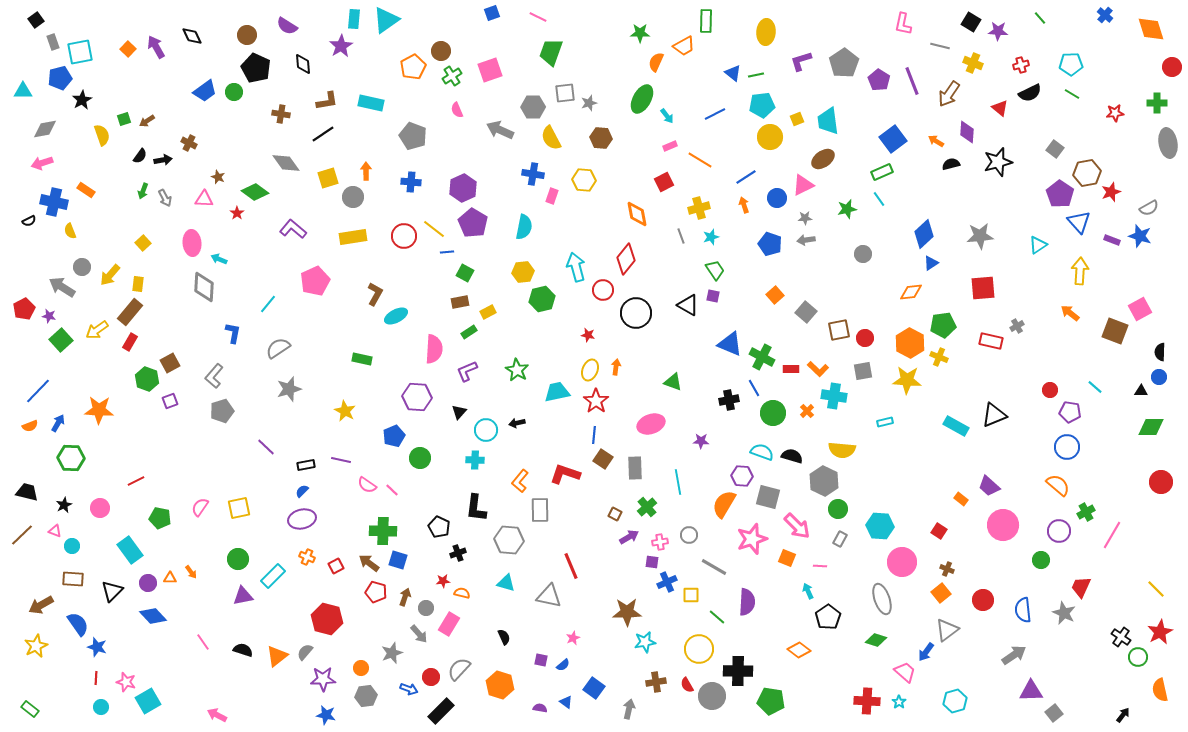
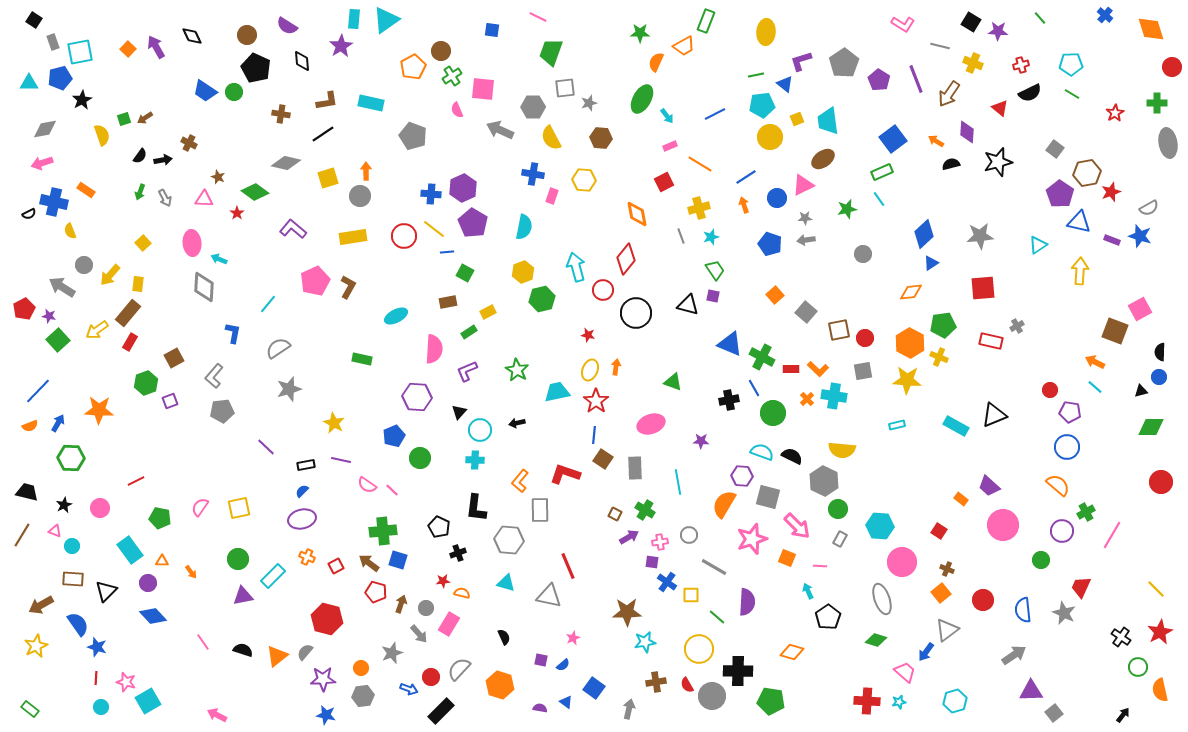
blue square at (492, 13): moved 17 px down; rotated 28 degrees clockwise
black square at (36, 20): moved 2 px left; rotated 21 degrees counterclockwise
green rectangle at (706, 21): rotated 20 degrees clockwise
pink L-shape at (903, 24): rotated 70 degrees counterclockwise
black diamond at (303, 64): moved 1 px left, 3 px up
pink square at (490, 70): moved 7 px left, 19 px down; rotated 25 degrees clockwise
blue triangle at (733, 73): moved 52 px right, 11 px down
purple line at (912, 81): moved 4 px right, 2 px up
cyan triangle at (23, 91): moved 6 px right, 8 px up
blue trapezoid at (205, 91): rotated 70 degrees clockwise
gray square at (565, 93): moved 5 px up
red star at (1115, 113): rotated 24 degrees counterclockwise
brown arrow at (147, 121): moved 2 px left, 3 px up
orange line at (700, 160): moved 4 px down
gray diamond at (286, 163): rotated 40 degrees counterclockwise
blue cross at (411, 182): moved 20 px right, 12 px down
green arrow at (143, 191): moved 3 px left, 1 px down
gray circle at (353, 197): moved 7 px right, 1 px up
black semicircle at (29, 221): moved 7 px up
blue triangle at (1079, 222): rotated 35 degrees counterclockwise
gray circle at (82, 267): moved 2 px right, 2 px up
yellow hexagon at (523, 272): rotated 15 degrees counterclockwise
brown L-shape at (375, 294): moved 27 px left, 7 px up
brown rectangle at (460, 302): moved 12 px left
black triangle at (688, 305): rotated 15 degrees counterclockwise
brown rectangle at (130, 312): moved 2 px left, 1 px down
orange arrow at (1070, 313): moved 25 px right, 49 px down; rotated 12 degrees counterclockwise
green square at (61, 340): moved 3 px left
brown square at (170, 363): moved 4 px right, 5 px up
green hexagon at (147, 379): moved 1 px left, 4 px down; rotated 20 degrees clockwise
black triangle at (1141, 391): rotated 16 degrees counterclockwise
gray pentagon at (222, 411): rotated 10 degrees clockwise
yellow star at (345, 411): moved 11 px left, 12 px down
orange cross at (807, 411): moved 12 px up
cyan rectangle at (885, 422): moved 12 px right, 3 px down
cyan circle at (486, 430): moved 6 px left
black semicircle at (792, 456): rotated 10 degrees clockwise
green cross at (647, 507): moved 2 px left, 3 px down; rotated 18 degrees counterclockwise
green cross at (383, 531): rotated 8 degrees counterclockwise
purple circle at (1059, 531): moved 3 px right
brown line at (22, 535): rotated 15 degrees counterclockwise
red line at (571, 566): moved 3 px left
orange triangle at (170, 578): moved 8 px left, 17 px up
blue cross at (667, 582): rotated 30 degrees counterclockwise
black triangle at (112, 591): moved 6 px left
brown arrow at (405, 597): moved 4 px left, 7 px down
orange diamond at (799, 650): moved 7 px left, 2 px down; rotated 20 degrees counterclockwise
green circle at (1138, 657): moved 10 px down
gray hexagon at (366, 696): moved 3 px left
cyan star at (899, 702): rotated 24 degrees clockwise
